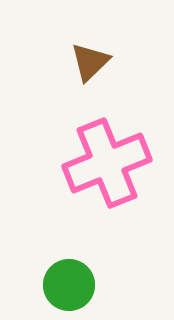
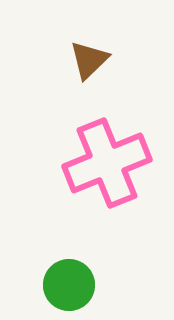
brown triangle: moved 1 px left, 2 px up
